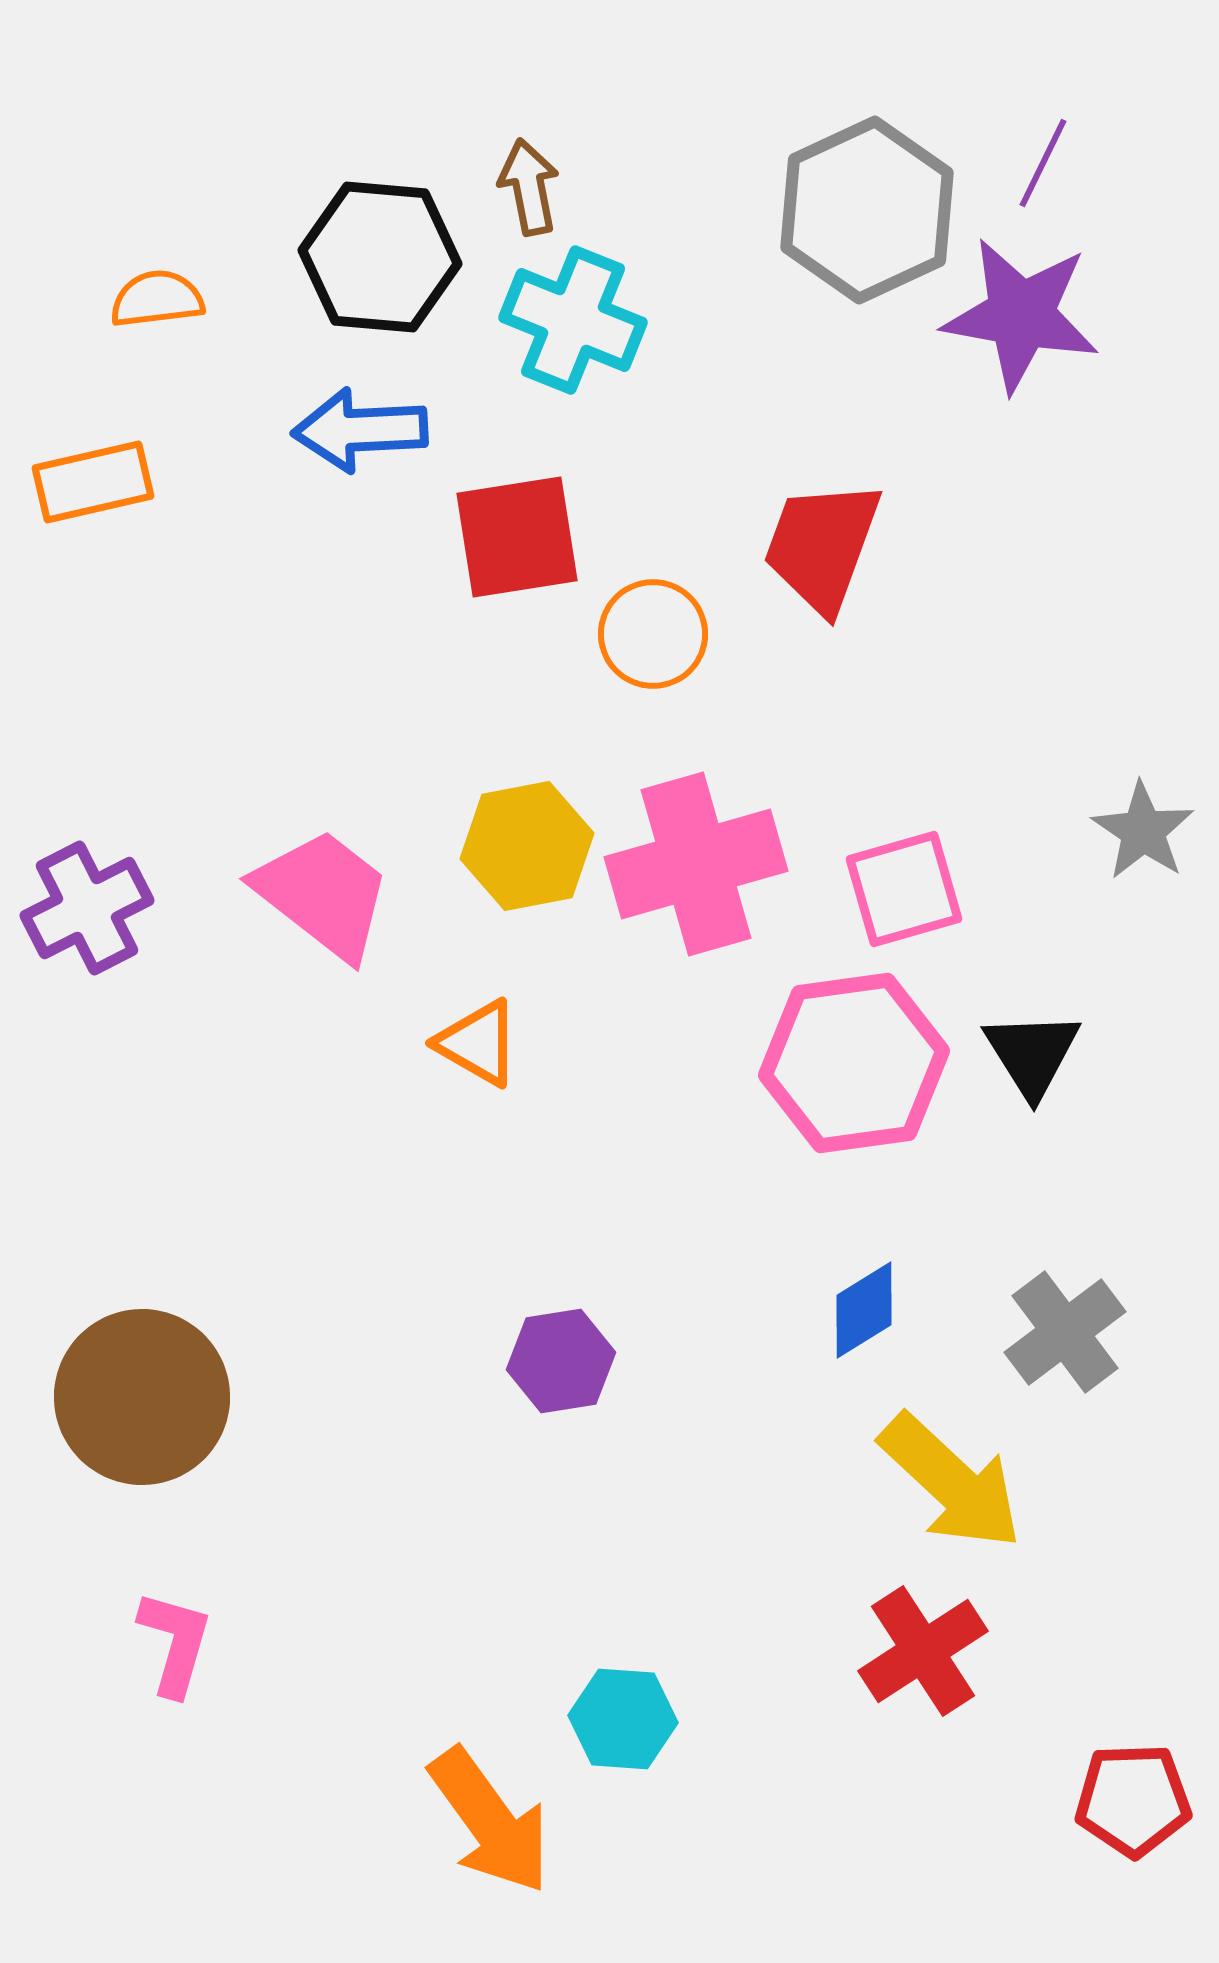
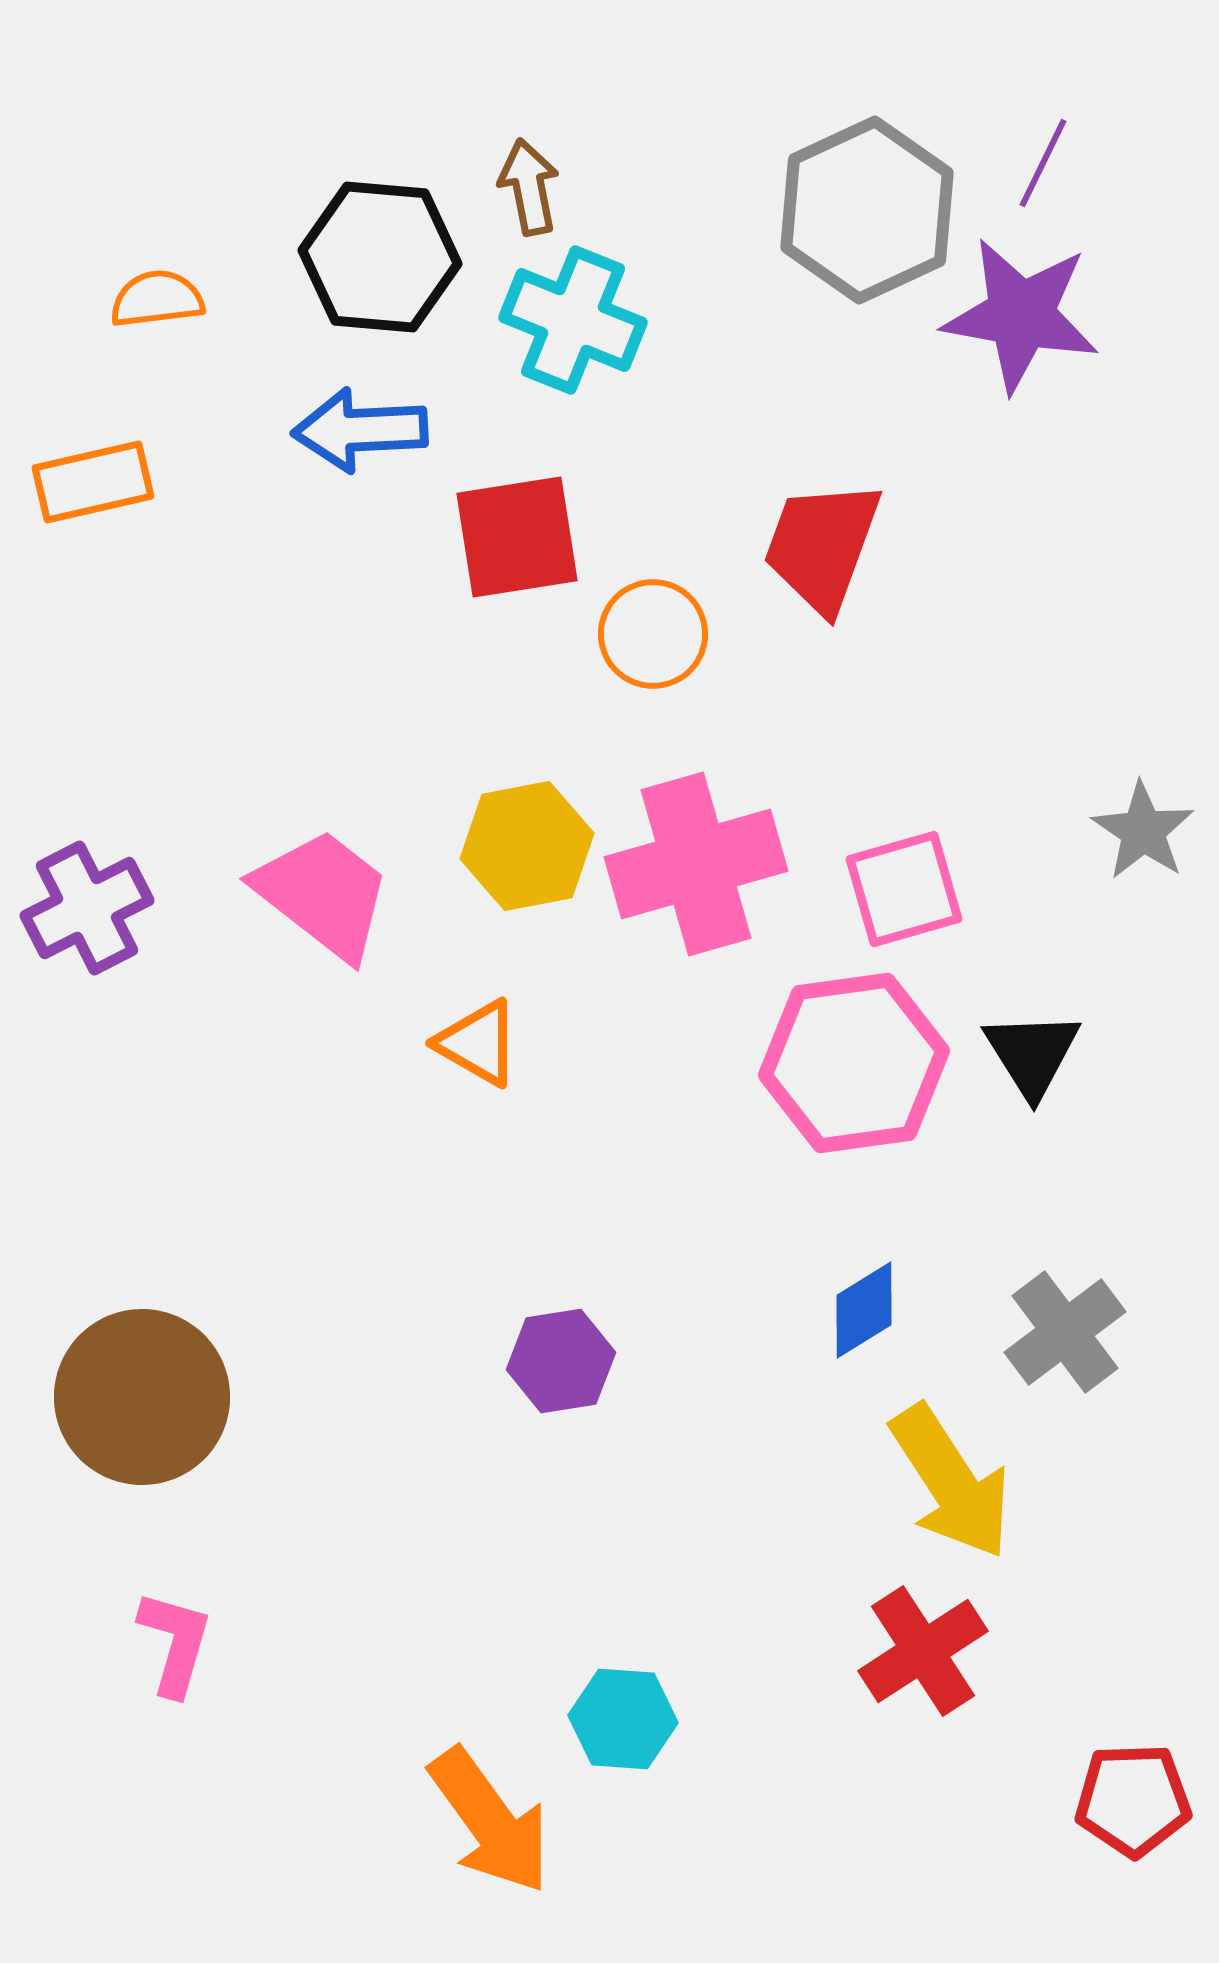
yellow arrow: rotated 14 degrees clockwise
